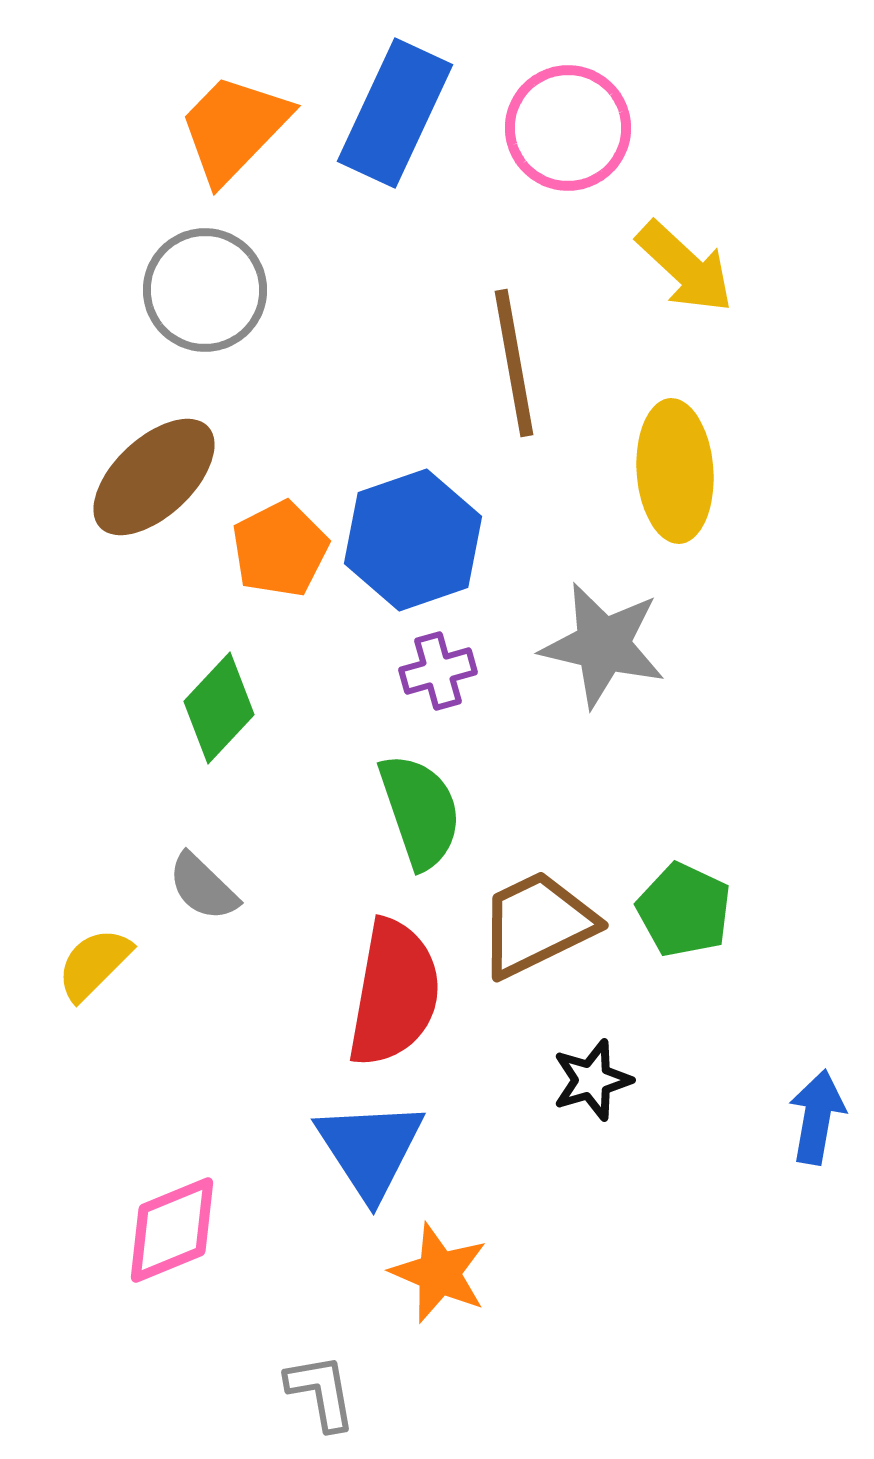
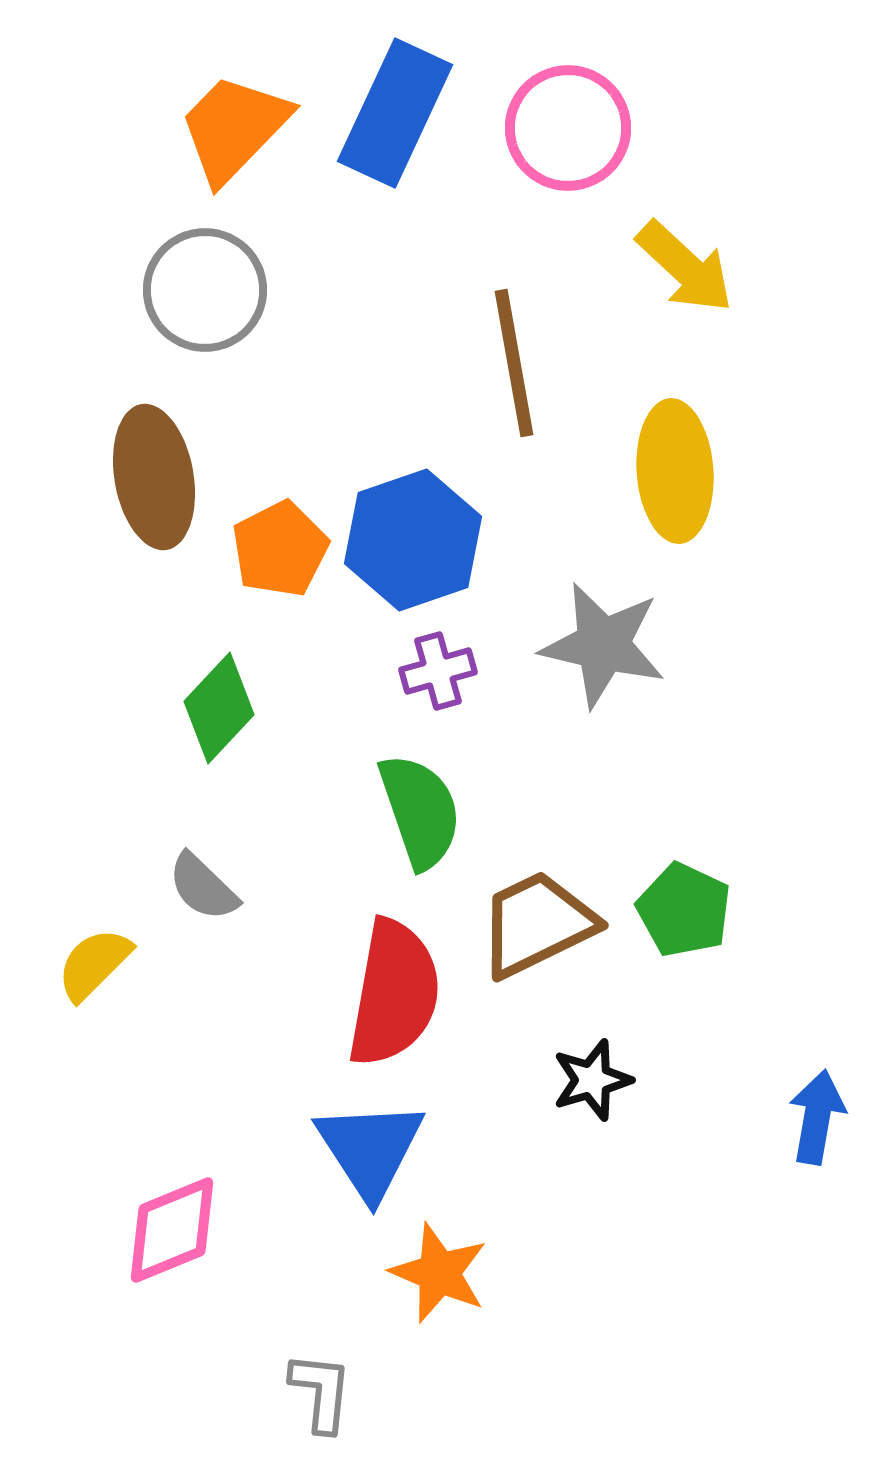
brown ellipse: rotated 57 degrees counterclockwise
gray L-shape: rotated 16 degrees clockwise
